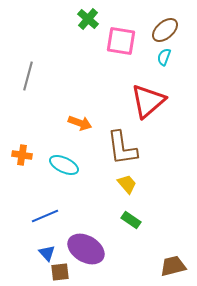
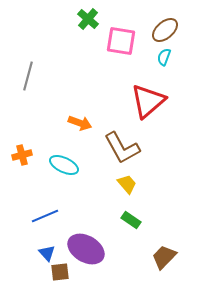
brown L-shape: rotated 21 degrees counterclockwise
orange cross: rotated 24 degrees counterclockwise
brown trapezoid: moved 9 px left, 9 px up; rotated 32 degrees counterclockwise
